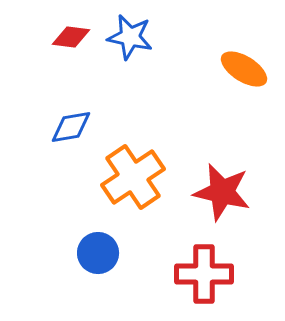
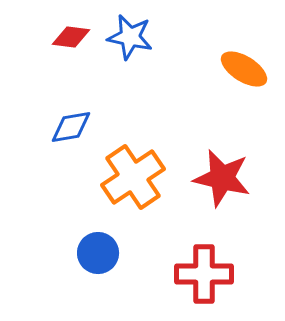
red star: moved 14 px up
